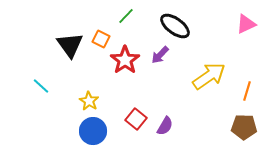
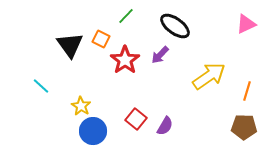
yellow star: moved 8 px left, 5 px down
